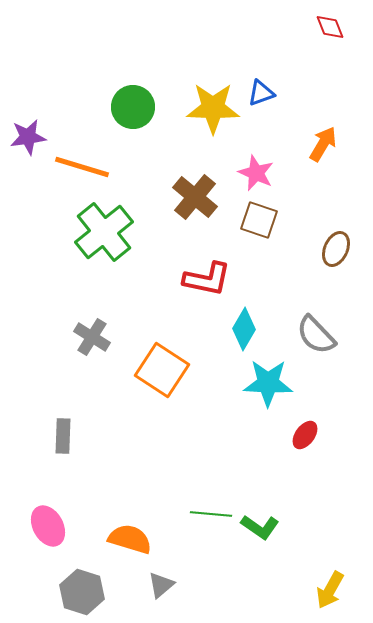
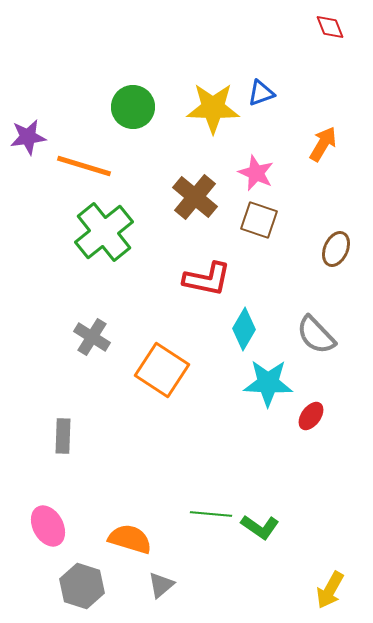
orange line: moved 2 px right, 1 px up
red ellipse: moved 6 px right, 19 px up
gray hexagon: moved 6 px up
